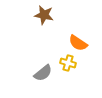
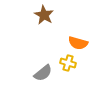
brown star: rotated 18 degrees clockwise
orange semicircle: rotated 18 degrees counterclockwise
